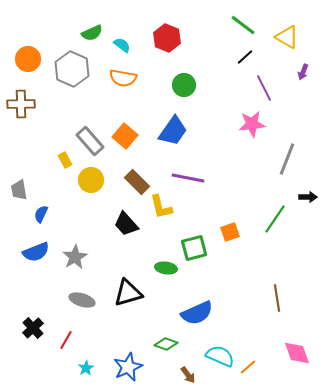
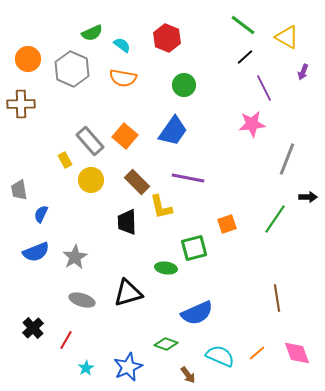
black trapezoid at (126, 224): moved 1 px right, 2 px up; rotated 40 degrees clockwise
orange square at (230, 232): moved 3 px left, 8 px up
orange line at (248, 367): moved 9 px right, 14 px up
